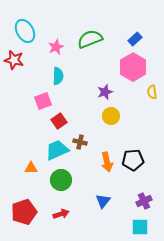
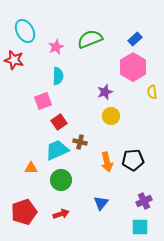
red square: moved 1 px down
blue triangle: moved 2 px left, 2 px down
